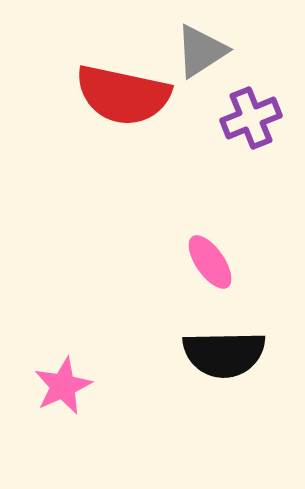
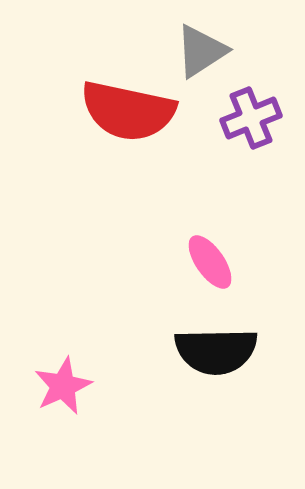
red semicircle: moved 5 px right, 16 px down
black semicircle: moved 8 px left, 3 px up
